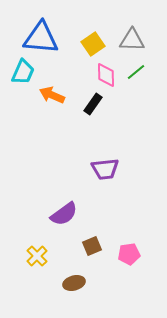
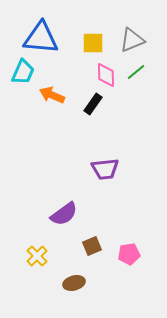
gray triangle: rotated 24 degrees counterclockwise
yellow square: moved 1 px up; rotated 35 degrees clockwise
